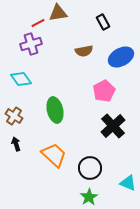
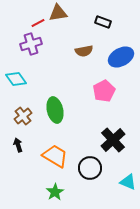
black rectangle: rotated 42 degrees counterclockwise
cyan diamond: moved 5 px left
brown cross: moved 9 px right; rotated 18 degrees clockwise
black cross: moved 14 px down
black arrow: moved 2 px right, 1 px down
orange trapezoid: moved 1 px right, 1 px down; rotated 12 degrees counterclockwise
cyan triangle: moved 1 px up
green star: moved 34 px left, 5 px up
